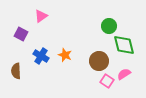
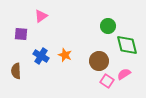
green circle: moved 1 px left
purple square: rotated 24 degrees counterclockwise
green diamond: moved 3 px right
